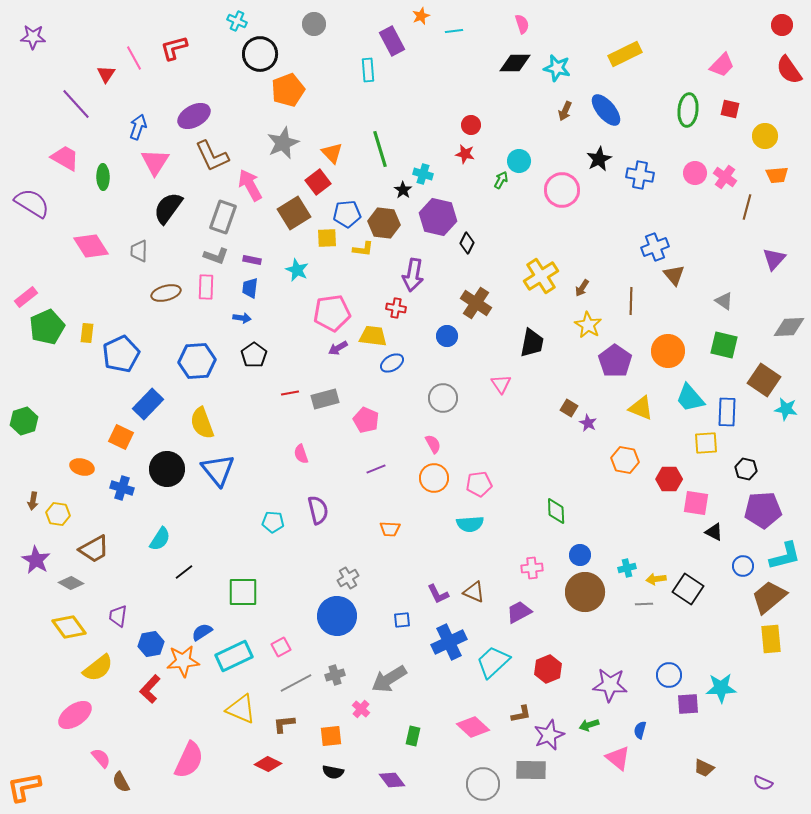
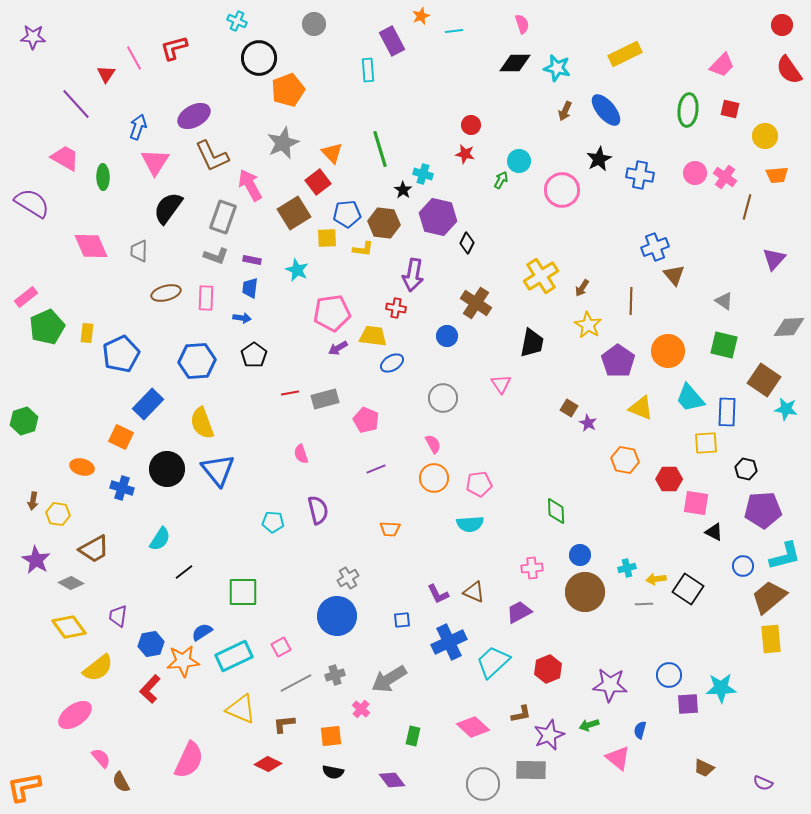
black circle at (260, 54): moved 1 px left, 4 px down
pink diamond at (91, 246): rotated 9 degrees clockwise
pink rectangle at (206, 287): moved 11 px down
purple pentagon at (615, 361): moved 3 px right
